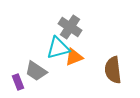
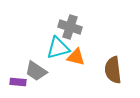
gray cross: rotated 15 degrees counterclockwise
orange triangle: moved 2 px right; rotated 36 degrees clockwise
purple rectangle: rotated 63 degrees counterclockwise
